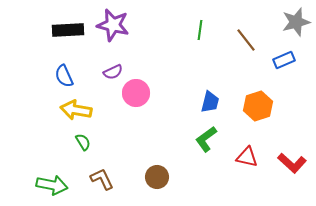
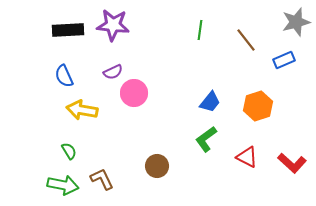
purple star: rotated 8 degrees counterclockwise
pink circle: moved 2 px left
blue trapezoid: rotated 25 degrees clockwise
yellow arrow: moved 6 px right
green semicircle: moved 14 px left, 9 px down
red triangle: rotated 15 degrees clockwise
brown circle: moved 11 px up
green arrow: moved 11 px right
